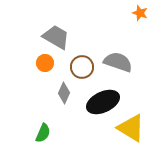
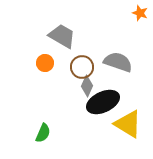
gray trapezoid: moved 6 px right, 1 px up
gray diamond: moved 23 px right, 7 px up
yellow triangle: moved 3 px left, 4 px up
